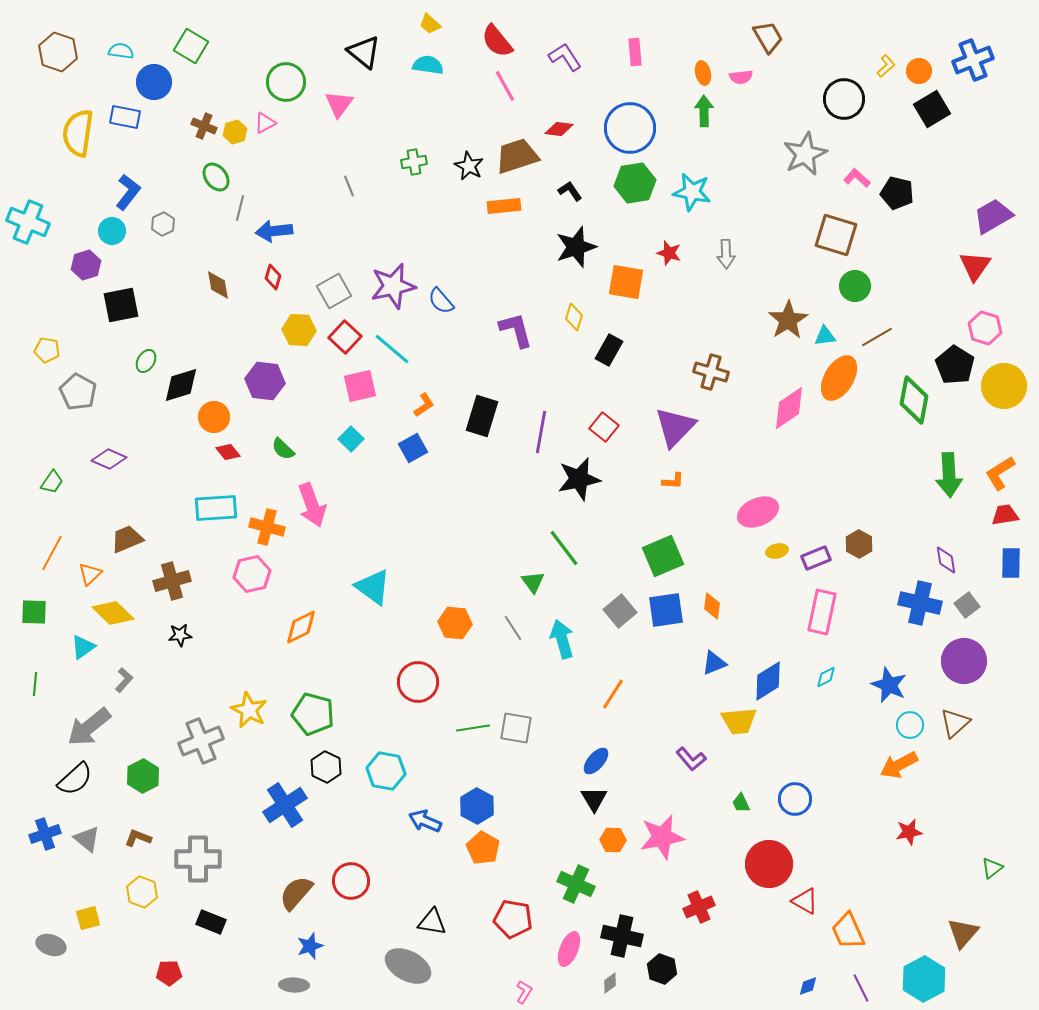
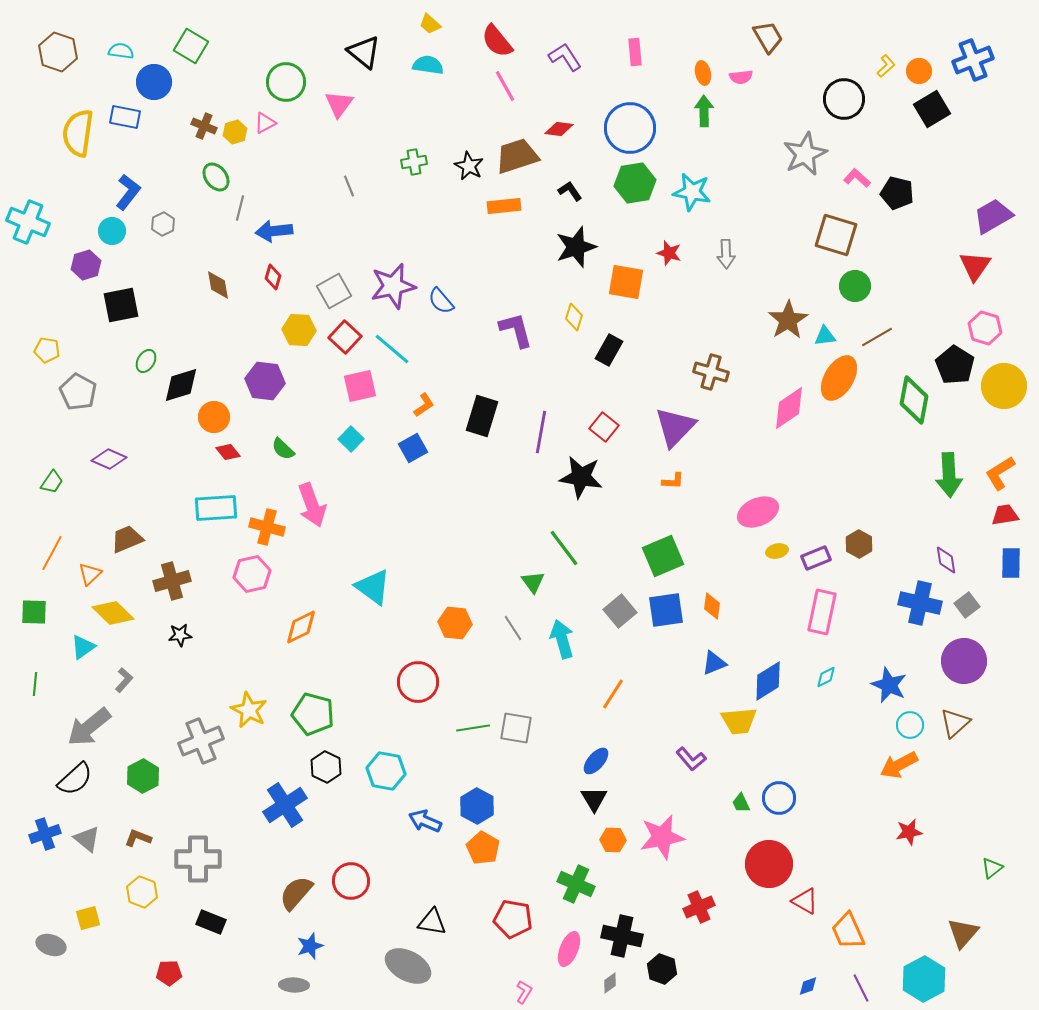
black star at (579, 479): moved 2 px right, 2 px up; rotated 21 degrees clockwise
blue circle at (795, 799): moved 16 px left, 1 px up
